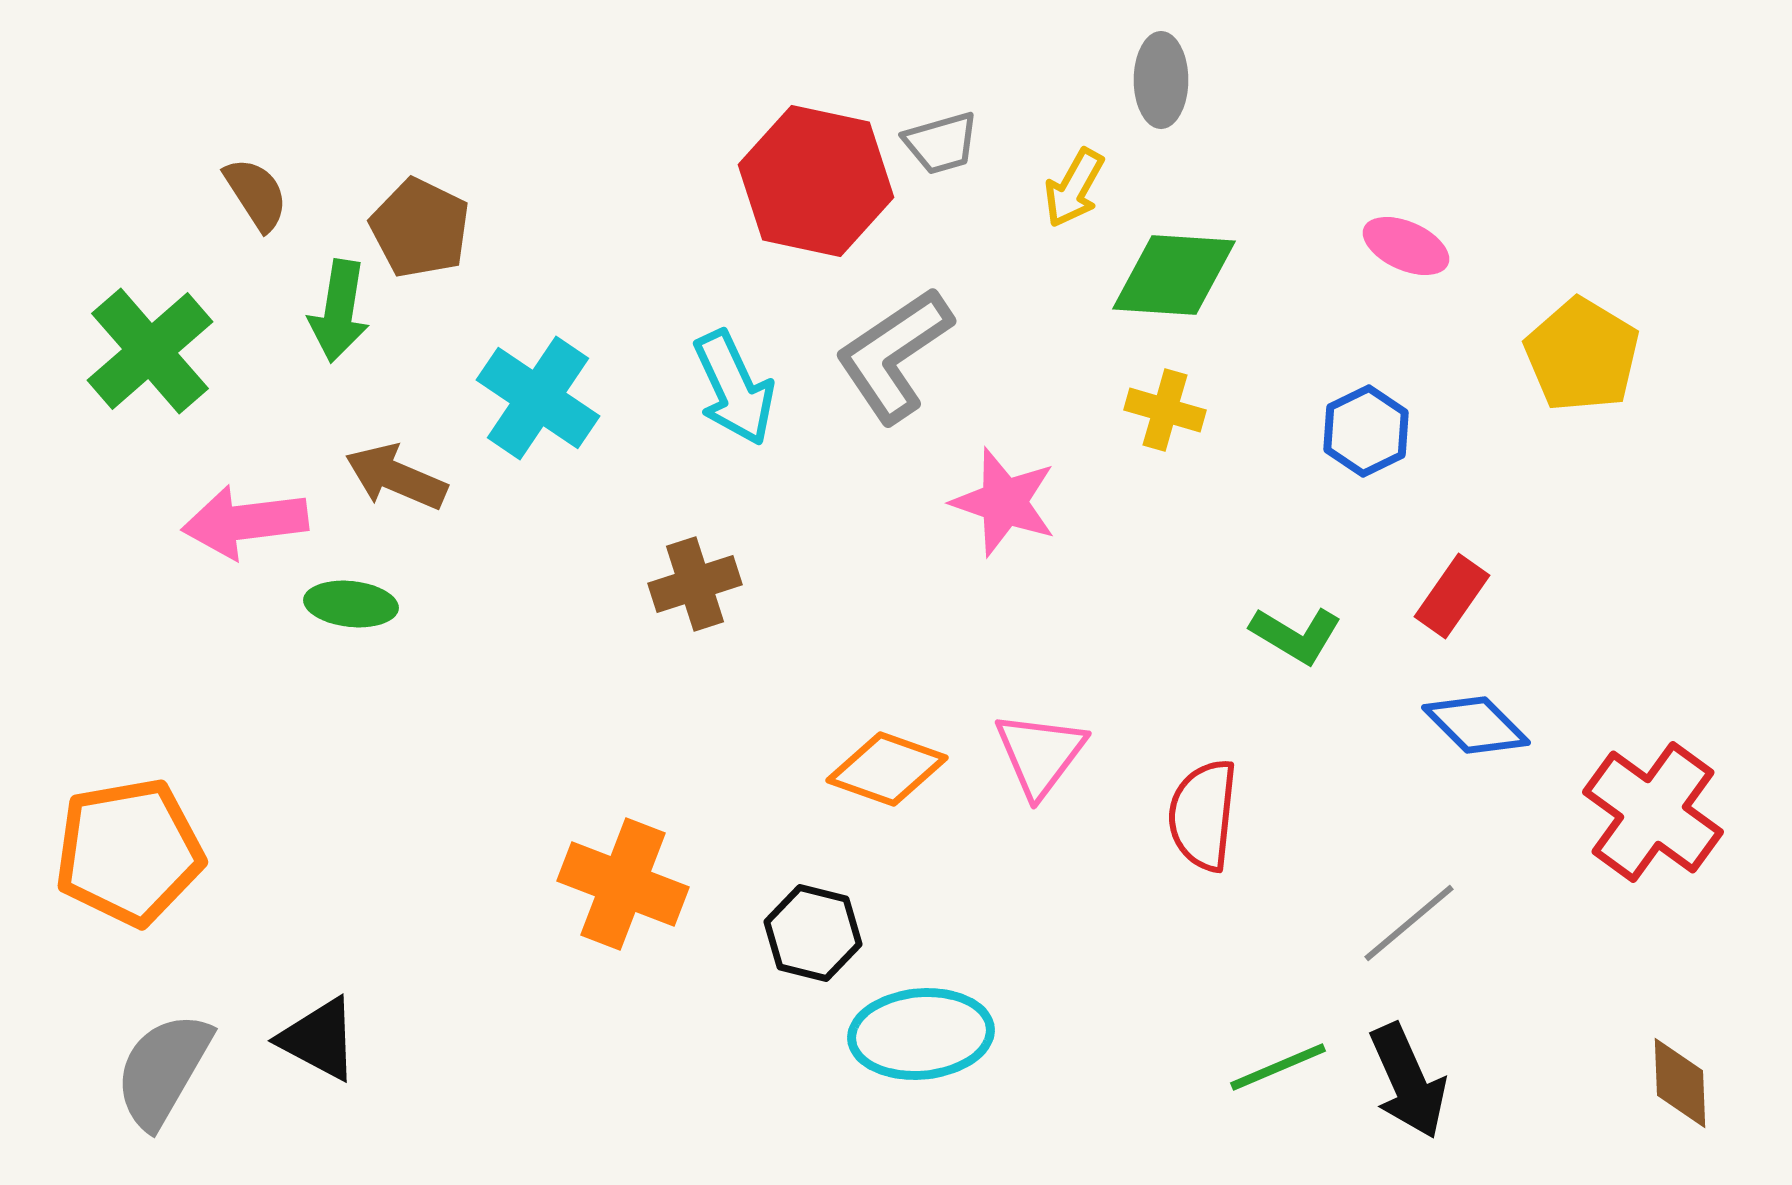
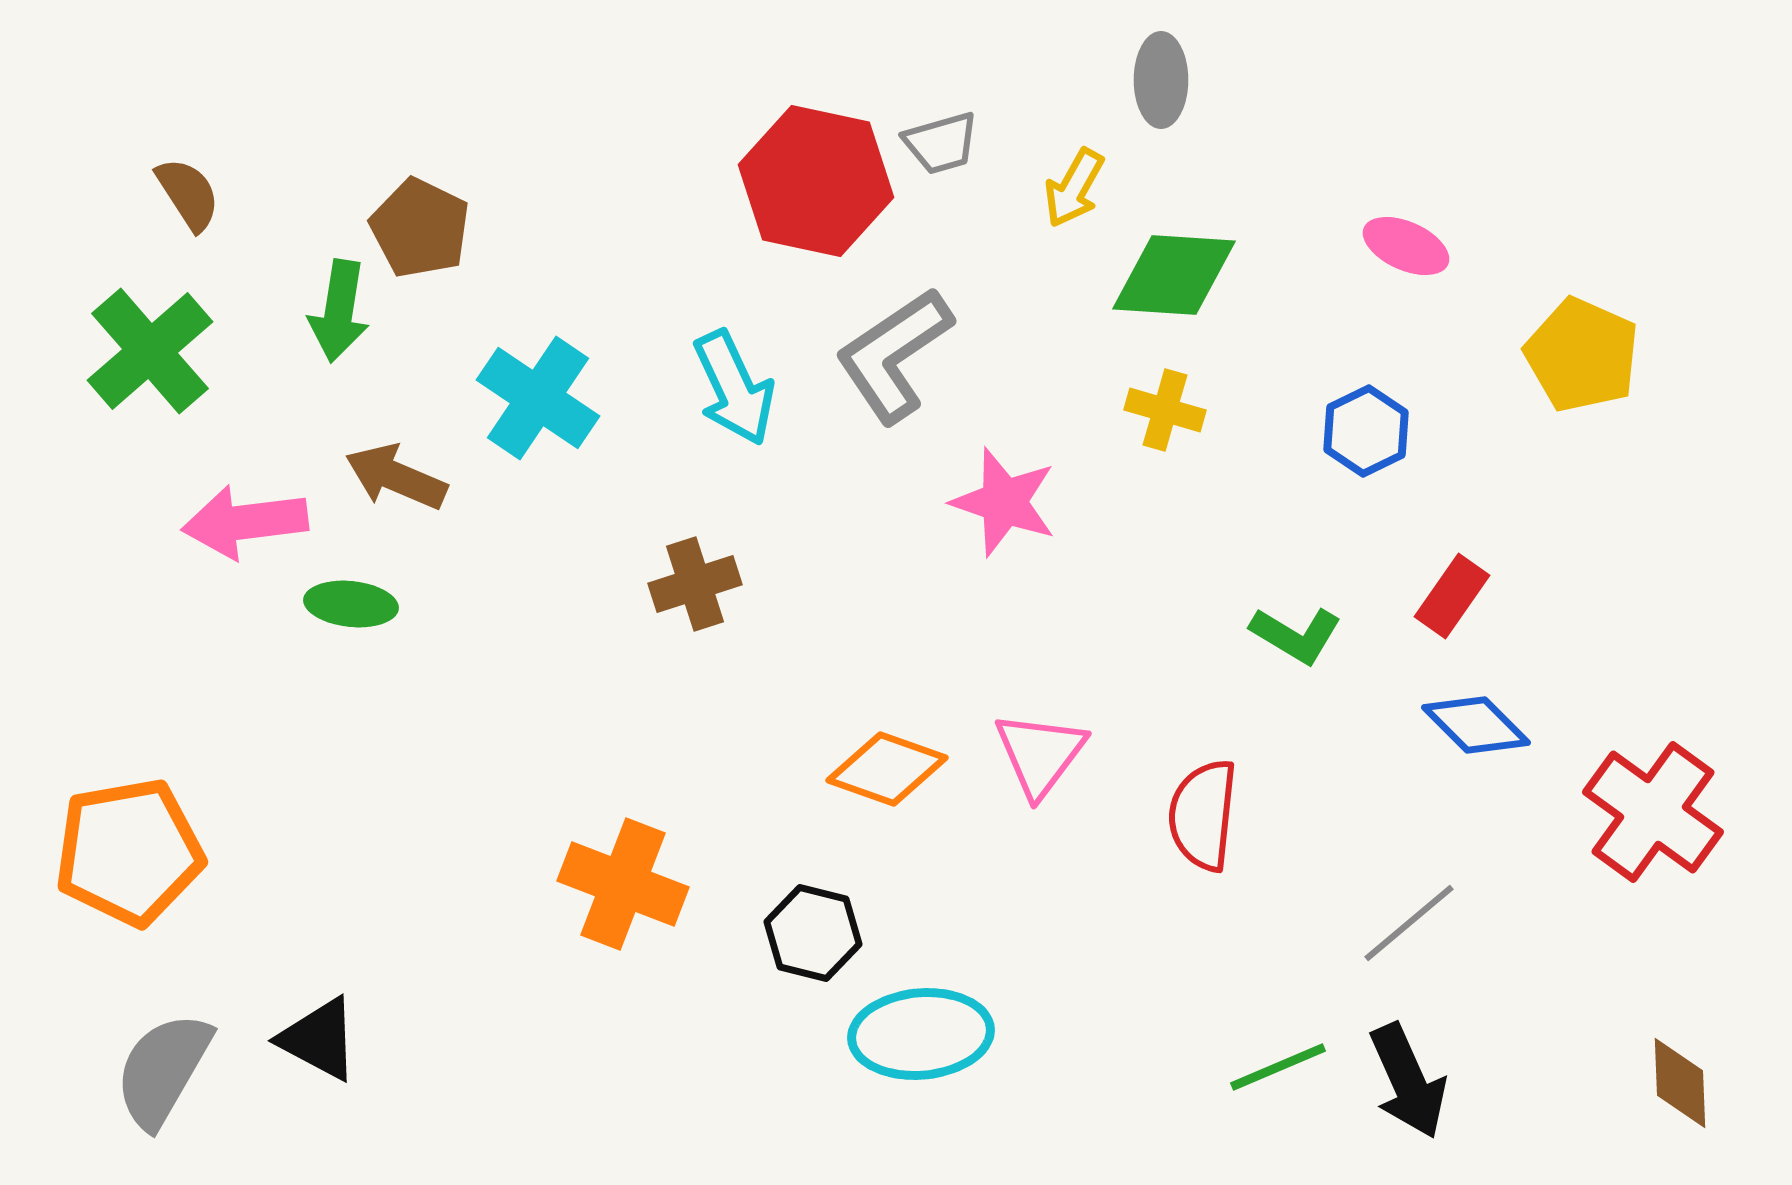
brown semicircle: moved 68 px left
yellow pentagon: rotated 7 degrees counterclockwise
